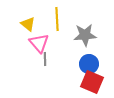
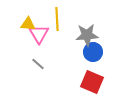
yellow triangle: rotated 35 degrees counterclockwise
gray star: moved 2 px right
pink triangle: moved 9 px up; rotated 10 degrees clockwise
gray line: moved 7 px left, 5 px down; rotated 48 degrees counterclockwise
blue circle: moved 4 px right, 12 px up
